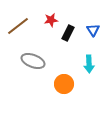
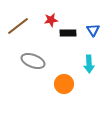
black rectangle: rotated 63 degrees clockwise
